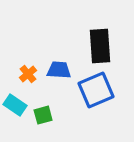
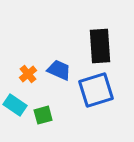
blue trapezoid: rotated 20 degrees clockwise
blue square: rotated 6 degrees clockwise
